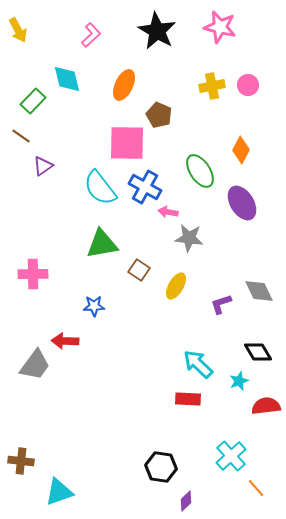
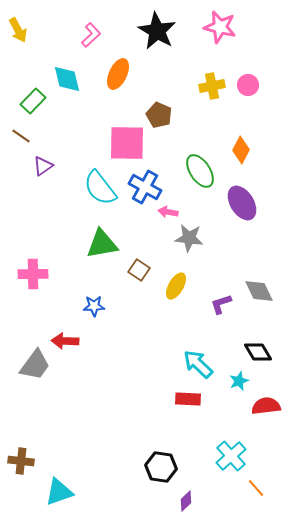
orange ellipse: moved 6 px left, 11 px up
